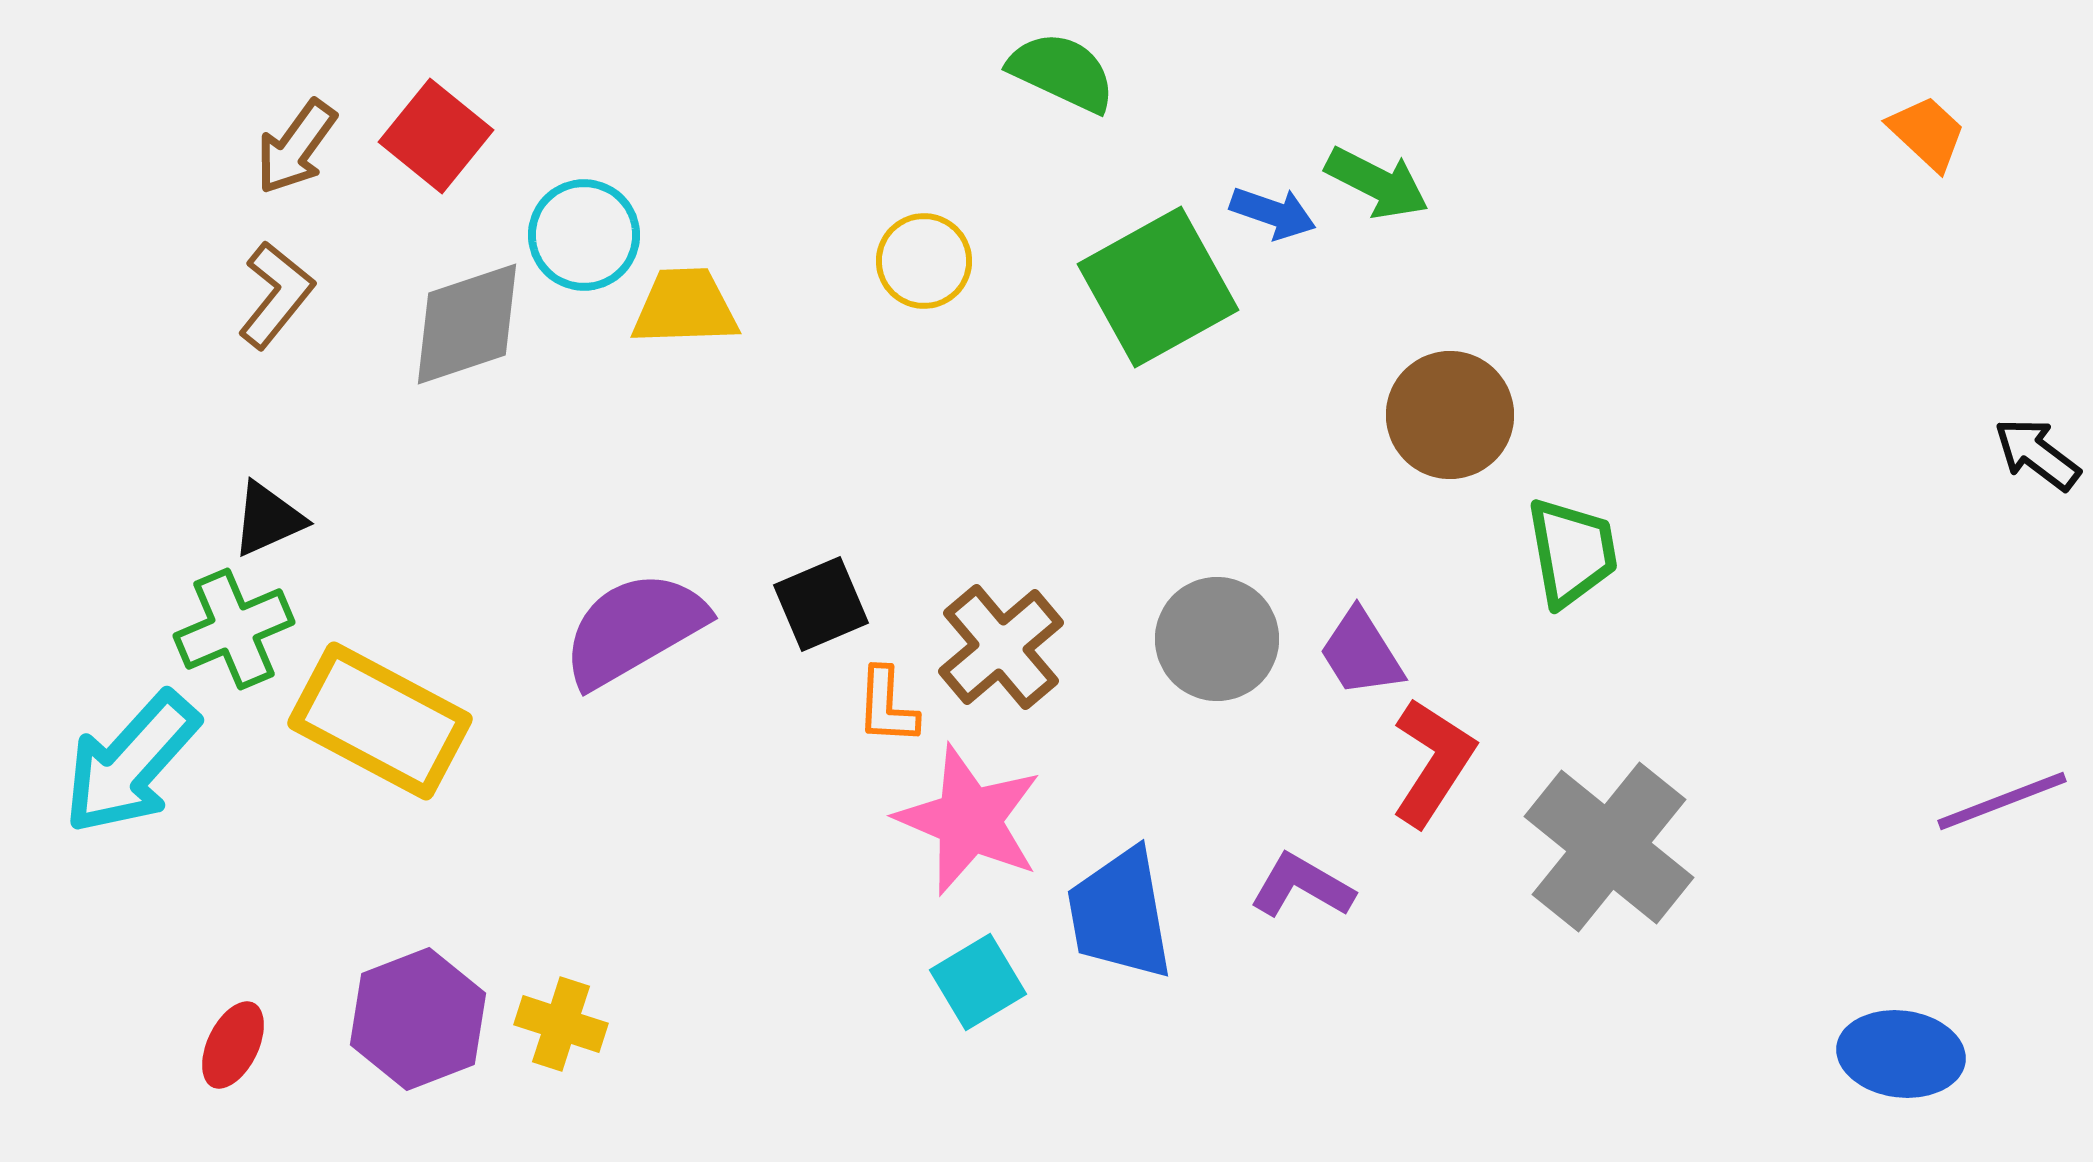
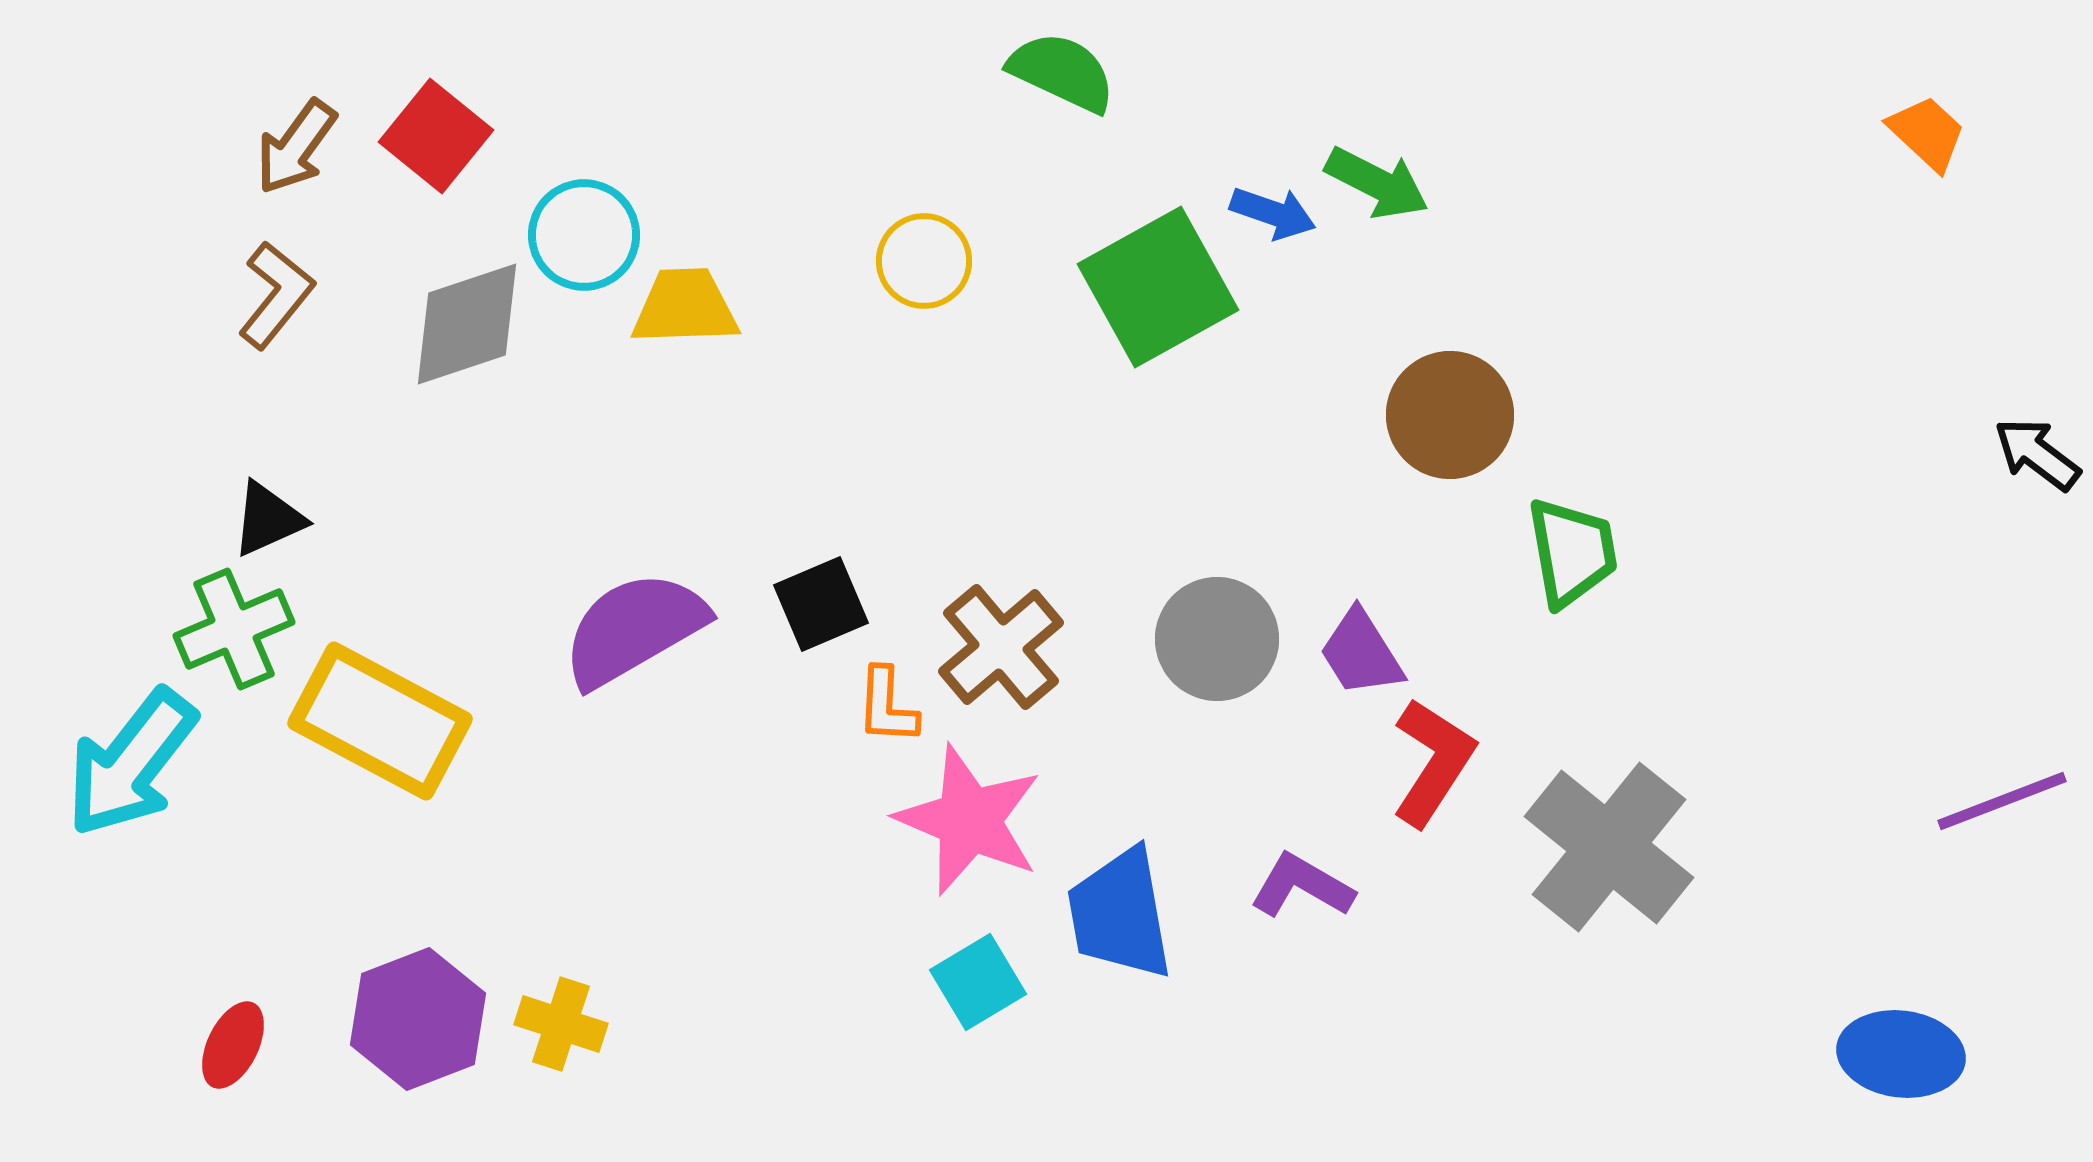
cyan arrow: rotated 4 degrees counterclockwise
